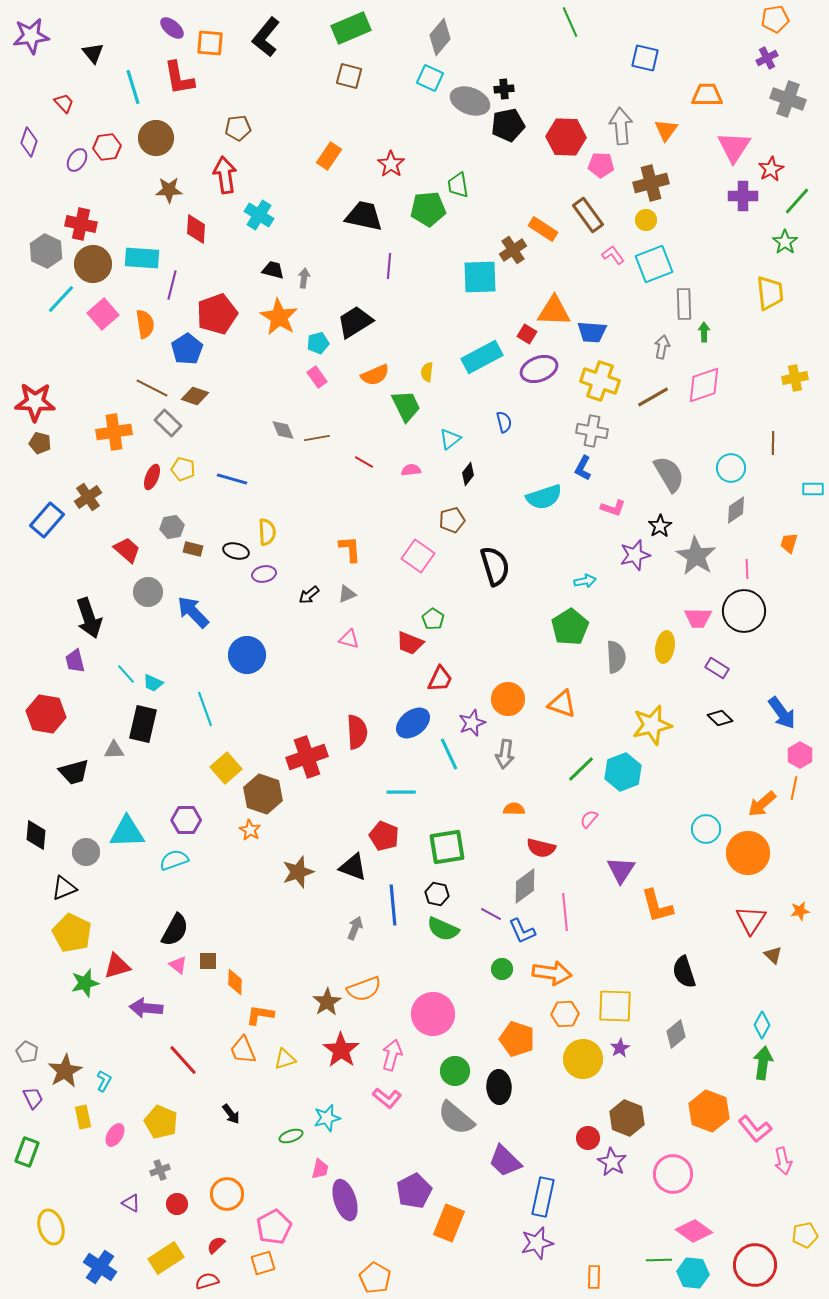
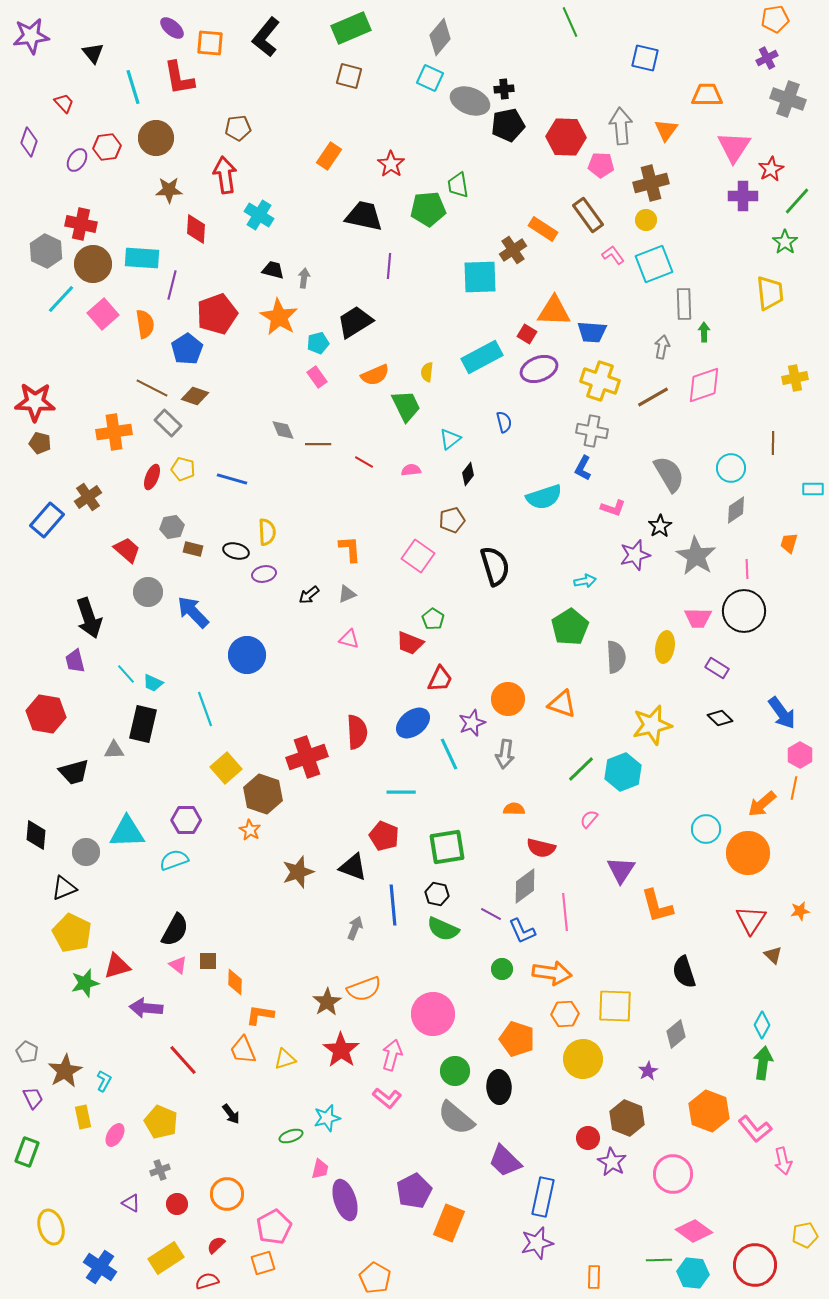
brown line at (317, 438): moved 1 px right, 6 px down; rotated 10 degrees clockwise
purple star at (620, 1048): moved 28 px right, 23 px down
